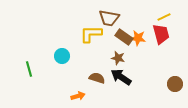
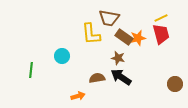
yellow line: moved 3 px left, 1 px down
yellow L-shape: rotated 95 degrees counterclockwise
orange star: rotated 21 degrees counterclockwise
green line: moved 2 px right, 1 px down; rotated 21 degrees clockwise
brown semicircle: rotated 28 degrees counterclockwise
